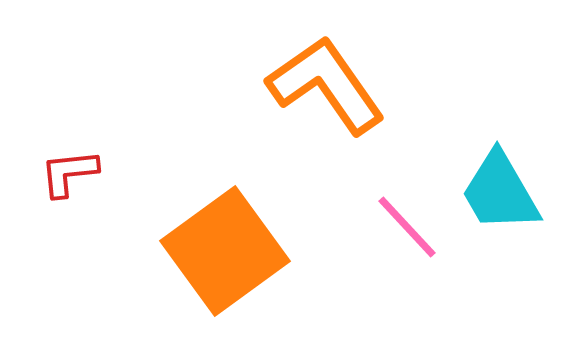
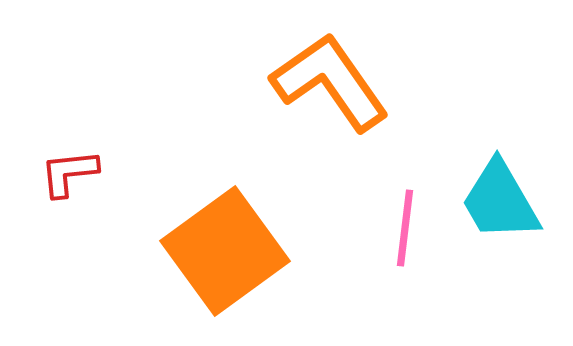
orange L-shape: moved 4 px right, 3 px up
cyan trapezoid: moved 9 px down
pink line: moved 2 px left, 1 px down; rotated 50 degrees clockwise
